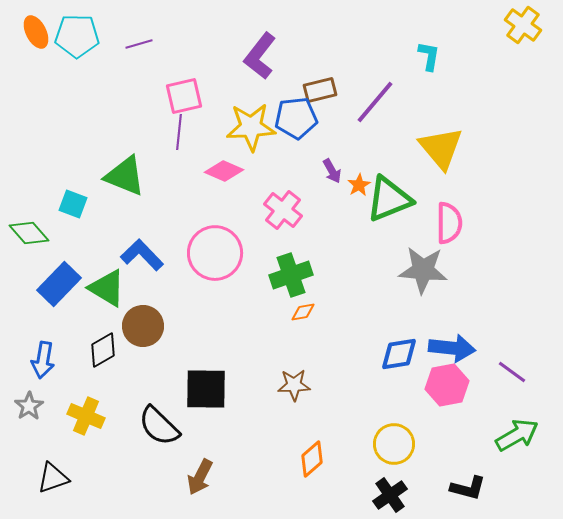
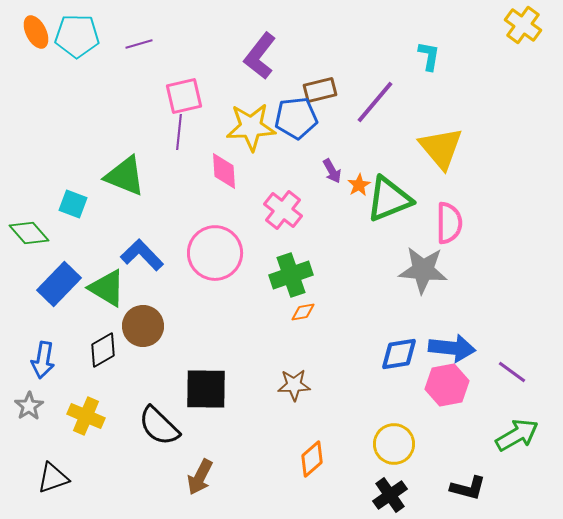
pink diamond at (224, 171): rotated 63 degrees clockwise
